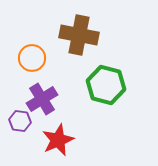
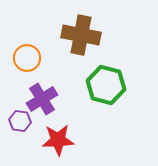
brown cross: moved 2 px right
orange circle: moved 5 px left
red star: rotated 20 degrees clockwise
